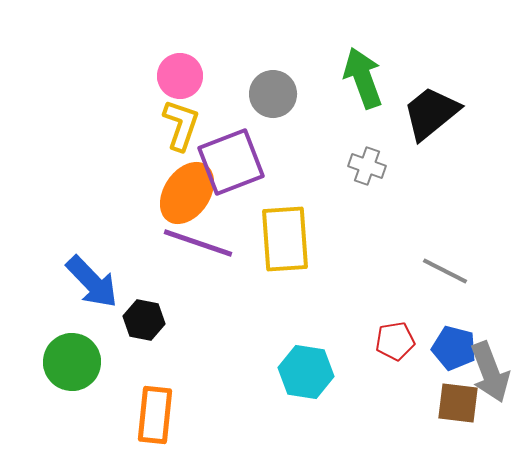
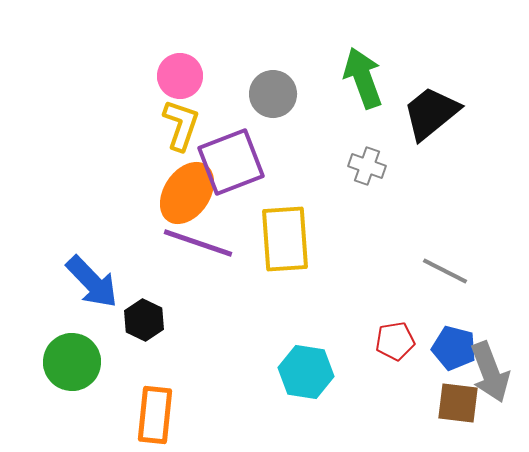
black hexagon: rotated 15 degrees clockwise
